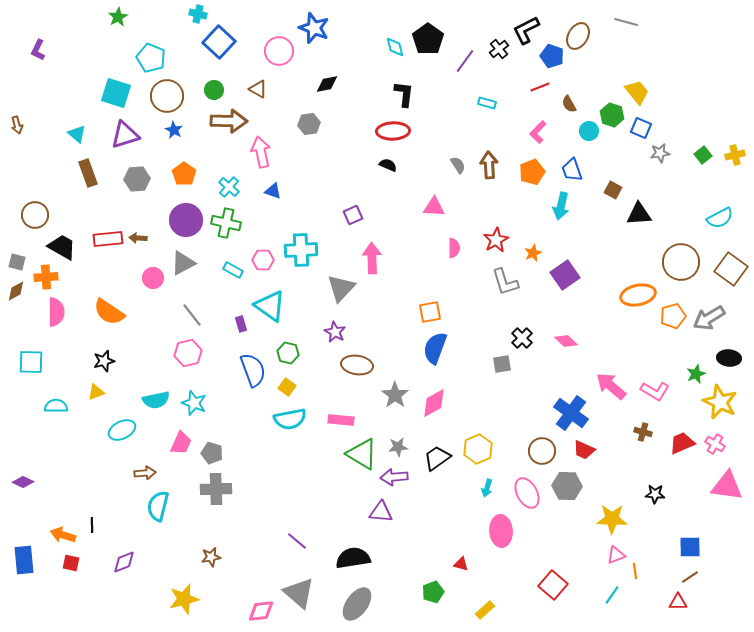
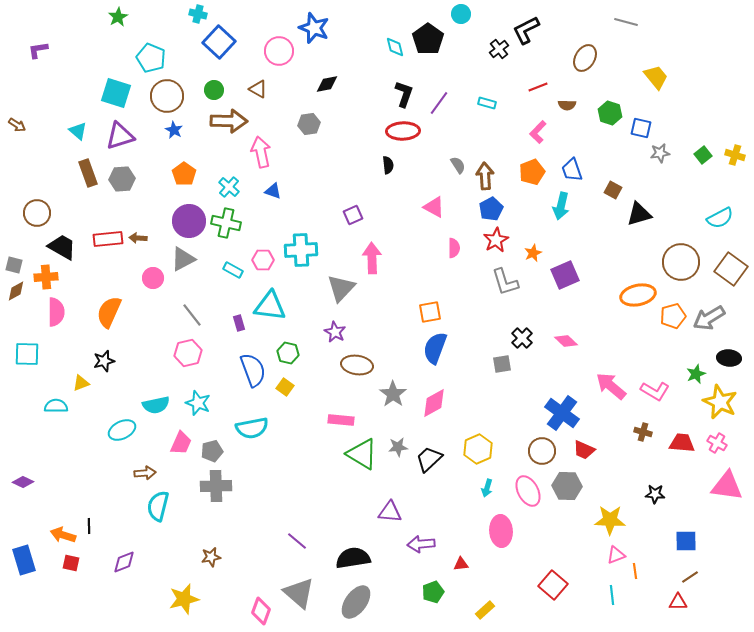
brown ellipse at (578, 36): moved 7 px right, 22 px down
purple L-shape at (38, 50): rotated 55 degrees clockwise
blue pentagon at (552, 56): moved 61 px left, 153 px down; rotated 25 degrees clockwise
purple line at (465, 61): moved 26 px left, 42 px down
red line at (540, 87): moved 2 px left
yellow trapezoid at (637, 92): moved 19 px right, 15 px up
black L-shape at (404, 94): rotated 12 degrees clockwise
brown semicircle at (569, 104): moved 2 px left, 1 px down; rotated 60 degrees counterclockwise
green hexagon at (612, 115): moved 2 px left, 2 px up
brown arrow at (17, 125): rotated 42 degrees counterclockwise
blue square at (641, 128): rotated 10 degrees counterclockwise
red ellipse at (393, 131): moved 10 px right
cyan circle at (589, 131): moved 128 px left, 117 px up
cyan triangle at (77, 134): moved 1 px right, 3 px up
purple triangle at (125, 135): moved 5 px left, 1 px down
yellow cross at (735, 155): rotated 30 degrees clockwise
black semicircle at (388, 165): rotated 60 degrees clockwise
brown arrow at (489, 165): moved 4 px left, 11 px down
gray hexagon at (137, 179): moved 15 px left
pink triangle at (434, 207): rotated 25 degrees clockwise
black triangle at (639, 214): rotated 12 degrees counterclockwise
brown circle at (35, 215): moved 2 px right, 2 px up
purple circle at (186, 220): moved 3 px right, 1 px down
gray square at (17, 262): moved 3 px left, 3 px down
gray triangle at (183, 263): moved 4 px up
purple square at (565, 275): rotated 12 degrees clockwise
cyan triangle at (270, 306): rotated 28 degrees counterclockwise
orange semicircle at (109, 312): rotated 80 degrees clockwise
purple rectangle at (241, 324): moved 2 px left, 1 px up
cyan square at (31, 362): moved 4 px left, 8 px up
yellow square at (287, 387): moved 2 px left
yellow triangle at (96, 392): moved 15 px left, 9 px up
gray star at (395, 395): moved 2 px left, 1 px up
cyan semicircle at (156, 400): moved 5 px down
cyan star at (194, 403): moved 4 px right
blue cross at (571, 413): moved 9 px left
cyan semicircle at (290, 419): moved 38 px left, 9 px down
red trapezoid at (682, 443): rotated 28 degrees clockwise
pink cross at (715, 444): moved 2 px right, 1 px up
gray pentagon at (212, 453): moved 2 px up; rotated 30 degrees counterclockwise
black trapezoid at (437, 458): moved 8 px left, 1 px down; rotated 8 degrees counterclockwise
purple arrow at (394, 477): moved 27 px right, 67 px down
gray cross at (216, 489): moved 3 px up
pink ellipse at (527, 493): moved 1 px right, 2 px up
purple triangle at (381, 512): moved 9 px right
yellow star at (612, 519): moved 2 px left, 1 px down
black line at (92, 525): moved 3 px left, 1 px down
blue square at (690, 547): moved 4 px left, 6 px up
blue rectangle at (24, 560): rotated 12 degrees counterclockwise
red triangle at (461, 564): rotated 21 degrees counterclockwise
cyan line at (612, 595): rotated 42 degrees counterclockwise
gray ellipse at (357, 604): moved 1 px left, 2 px up
pink diamond at (261, 611): rotated 64 degrees counterclockwise
